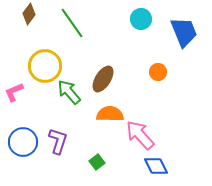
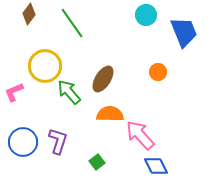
cyan circle: moved 5 px right, 4 px up
